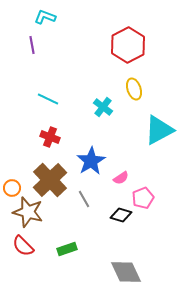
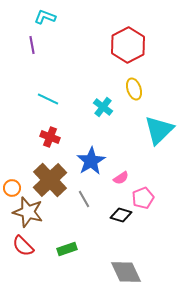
cyan triangle: rotated 16 degrees counterclockwise
